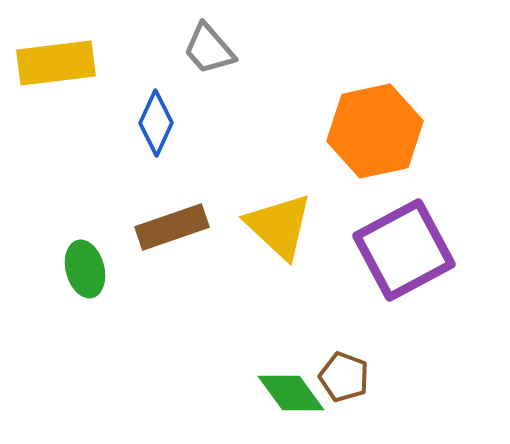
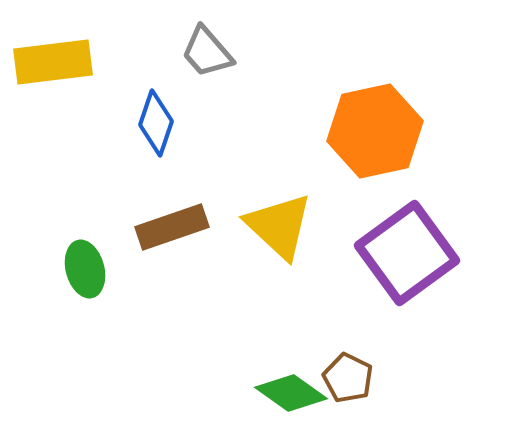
gray trapezoid: moved 2 px left, 3 px down
yellow rectangle: moved 3 px left, 1 px up
blue diamond: rotated 6 degrees counterclockwise
purple square: moved 3 px right, 3 px down; rotated 8 degrees counterclockwise
brown pentagon: moved 4 px right, 1 px down; rotated 6 degrees clockwise
green diamond: rotated 18 degrees counterclockwise
